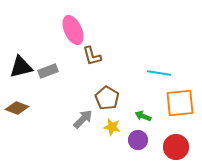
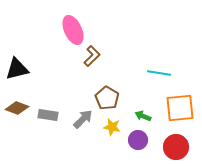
brown L-shape: rotated 120 degrees counterclockwise
black triangle: moved 4 px left, 2 px down
gray rectangle: moved 44 px down; rotated 30 degrees clockwise
orange square: moved 5 px down
